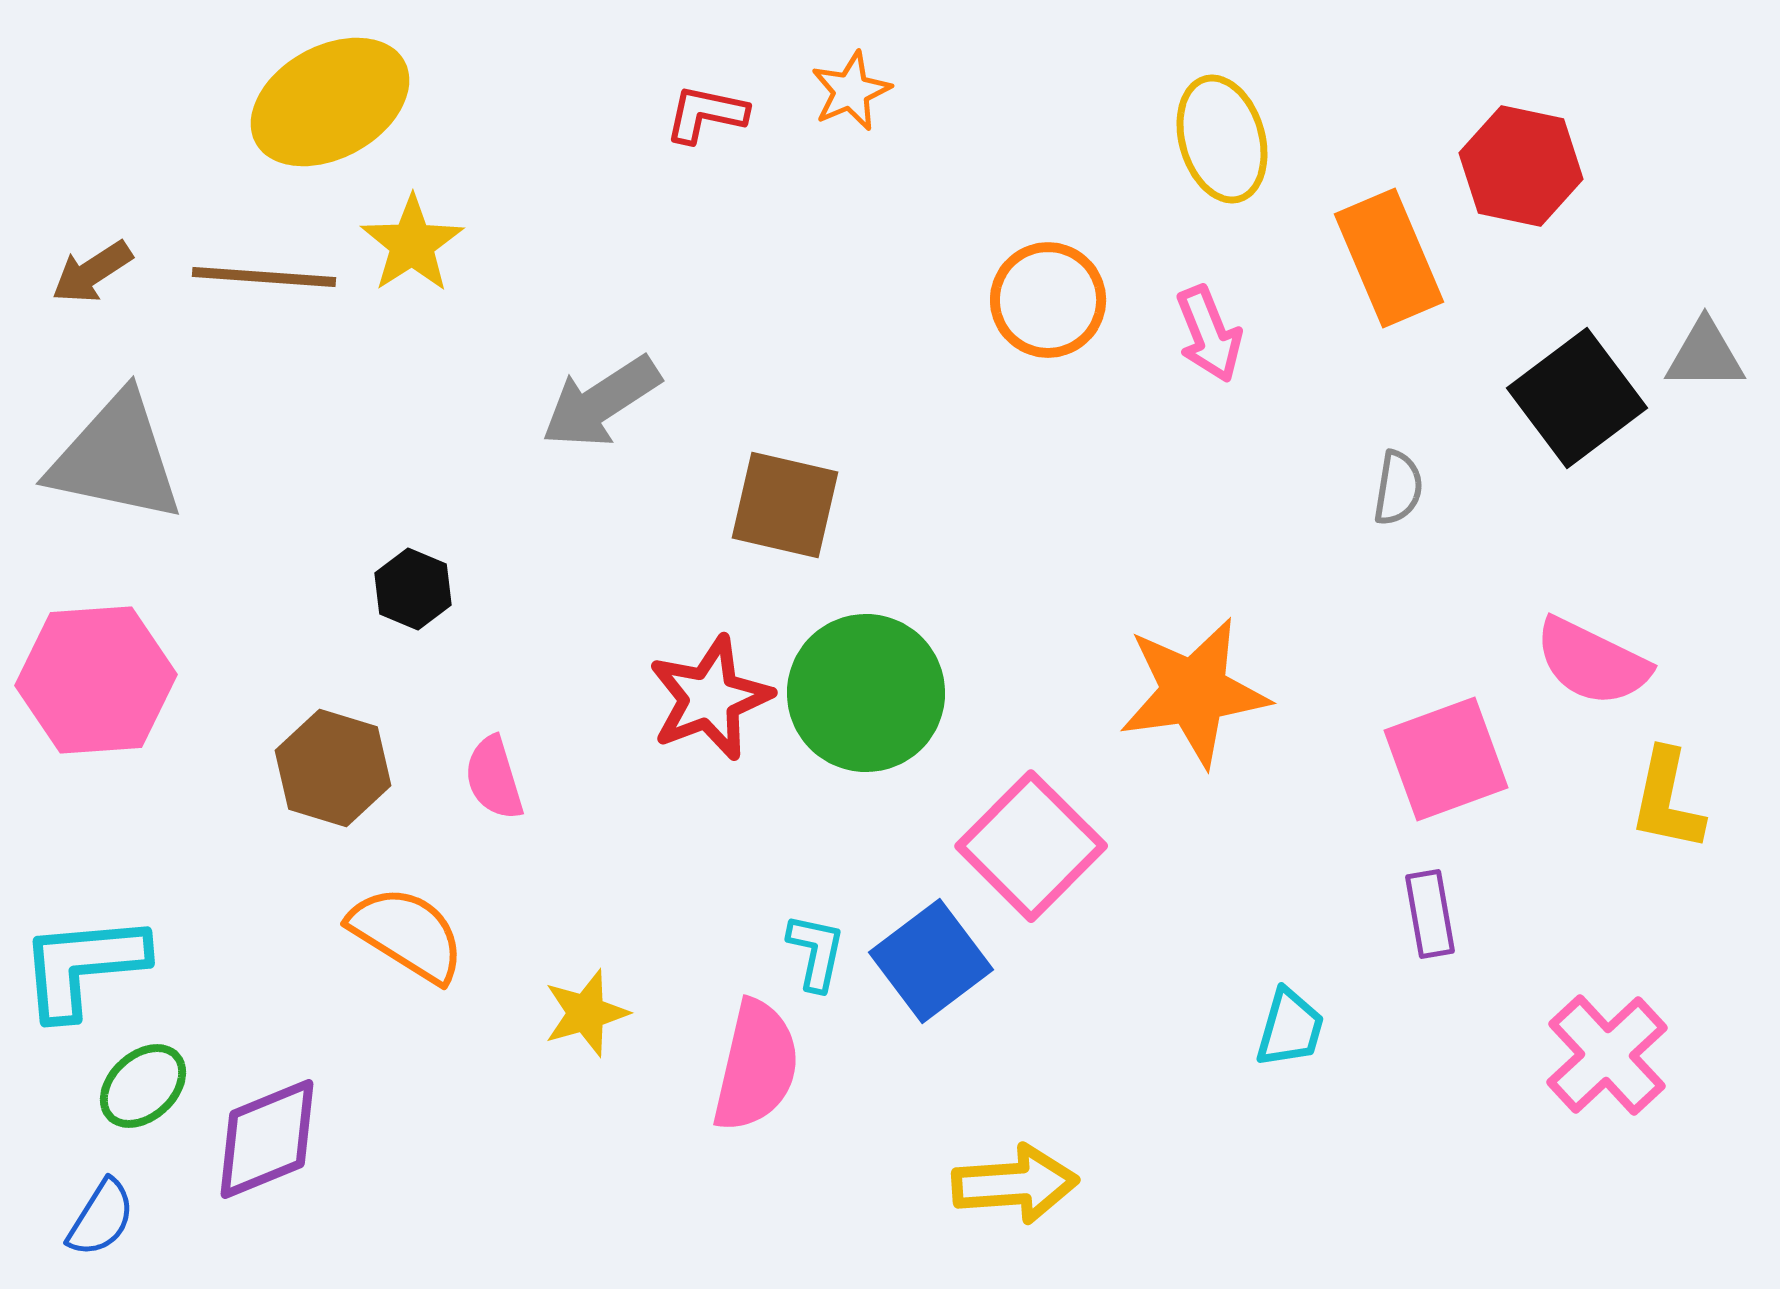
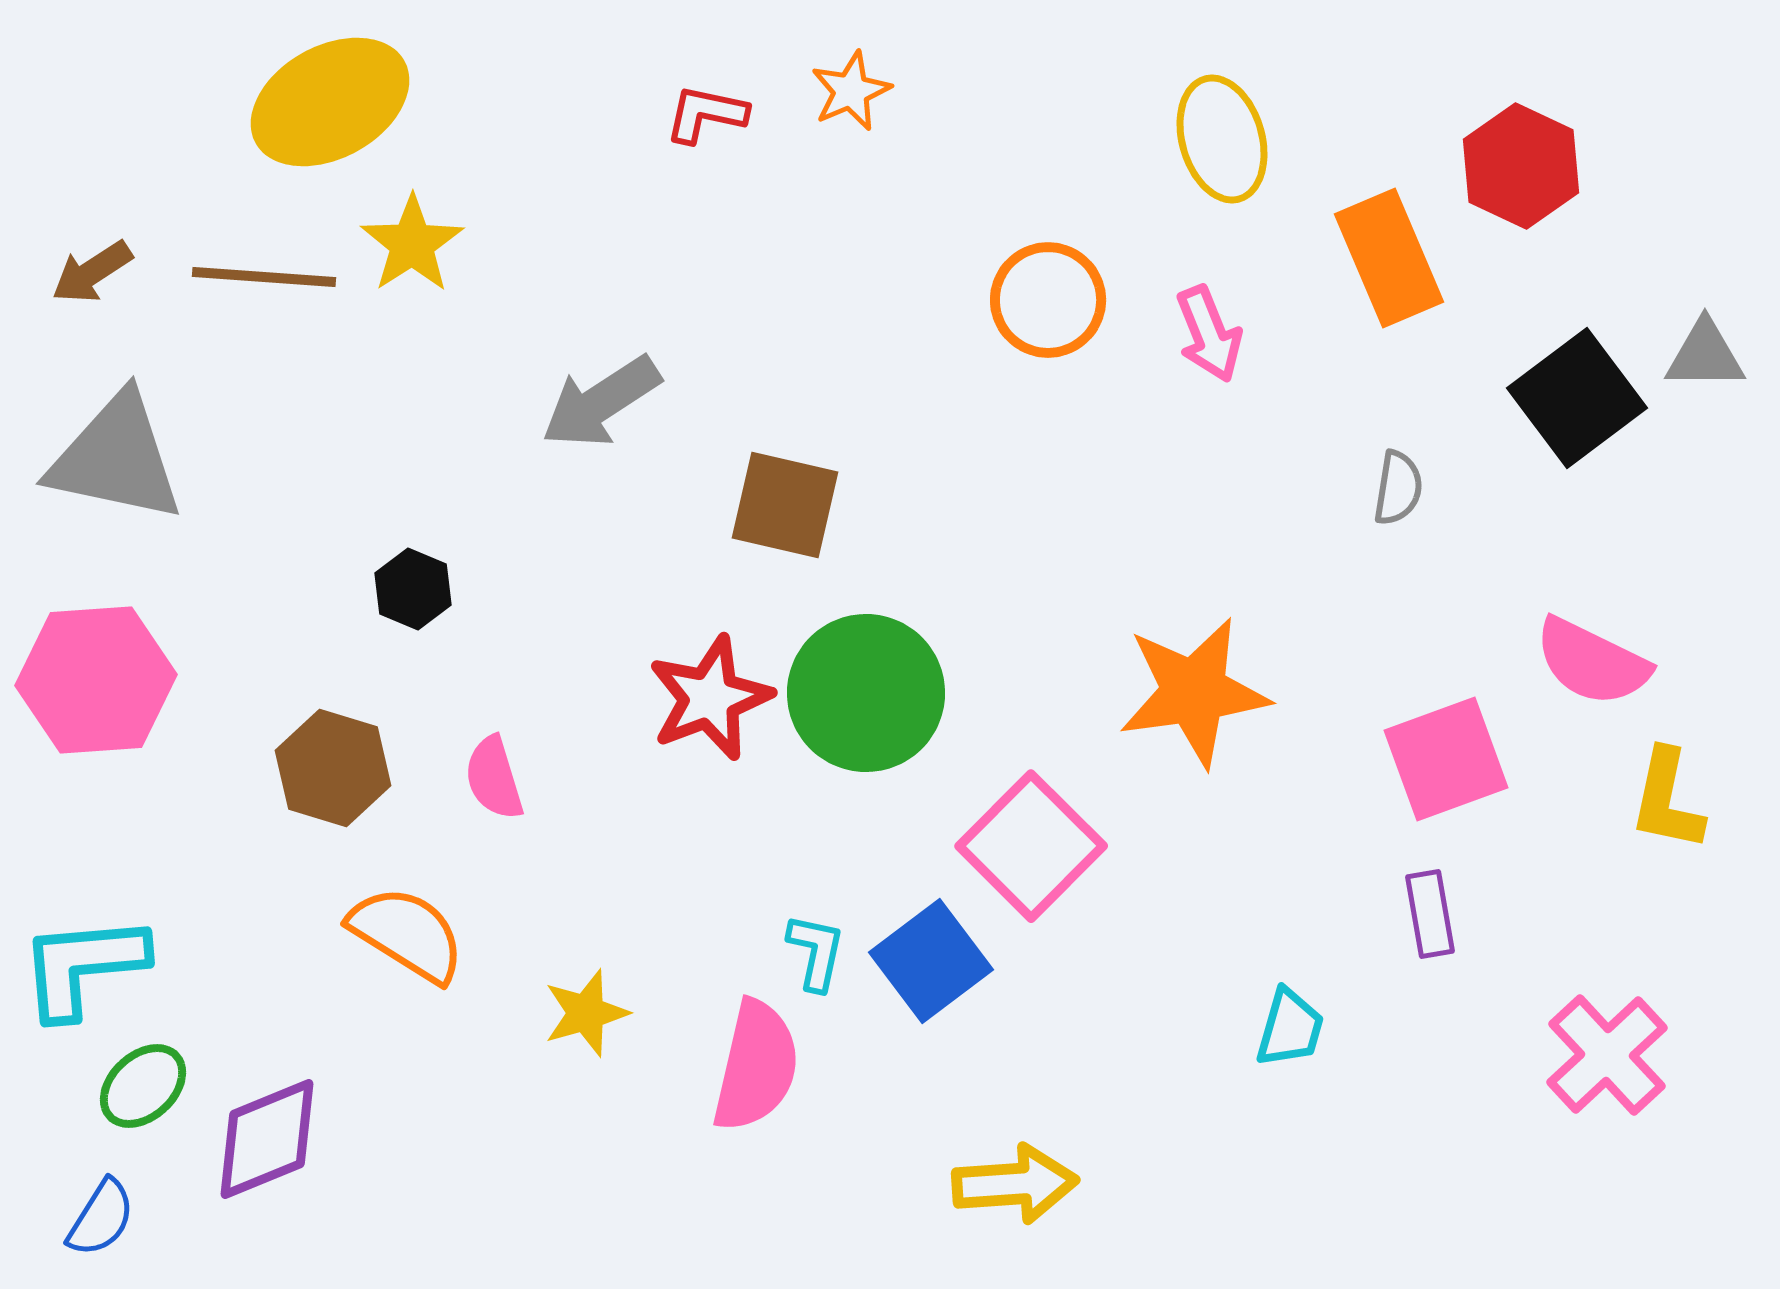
red hexagon at (1521, 166): rotated 13 degrees clockwise
